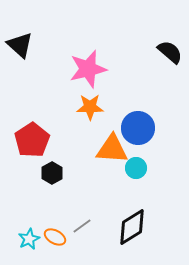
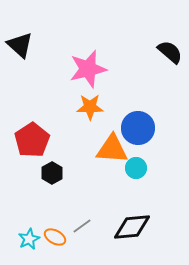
black diamond: rotated 27 degrees clockwise
